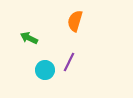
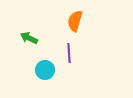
purple line: moved 9 px up; rotated 30 degrees counterclockwise
